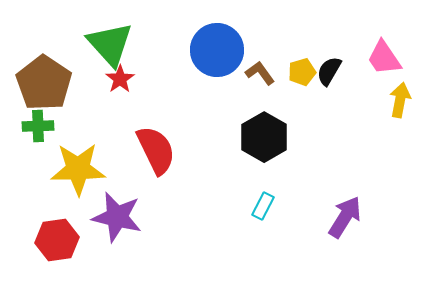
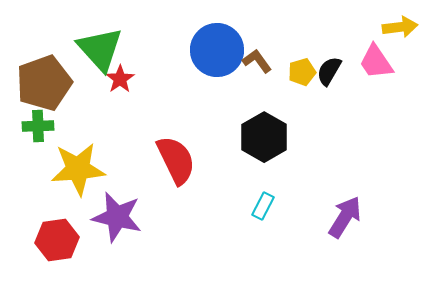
green triangle: moved 10 px left, 5 px down
pink trapezoid: moved 8 px left, 4 px down
brown L-shape: moved 3 px left, 12 px up
brown pentagon: rotated 18 degrees clockwise
yellow arrow: moved 73 px up; rotated 72 degrees clockwise
red semicircle: moved 20 px right, 10 px down
yellow star: rotated 4 degrees counterclockwise
